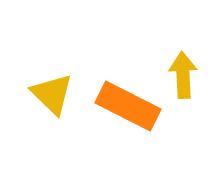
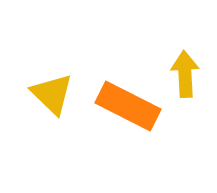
yellow arrow: moved 2 px right, 1 px up
